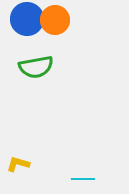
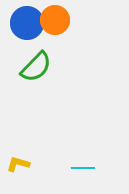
blue circle: moved 4 px down
green semicircle: rotated 36 degrees counterclockwise
cyan line: moved 11 px up
